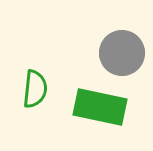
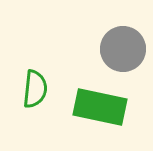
gray circle: moved 1 px right, 4 px up
